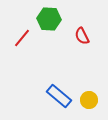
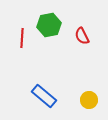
green hexagon: moved 6 px down; rotated 15 degrees counterclockwise
red line: rotated 36 degrees counterclockwise
blue rectangle: moved 15 px left
